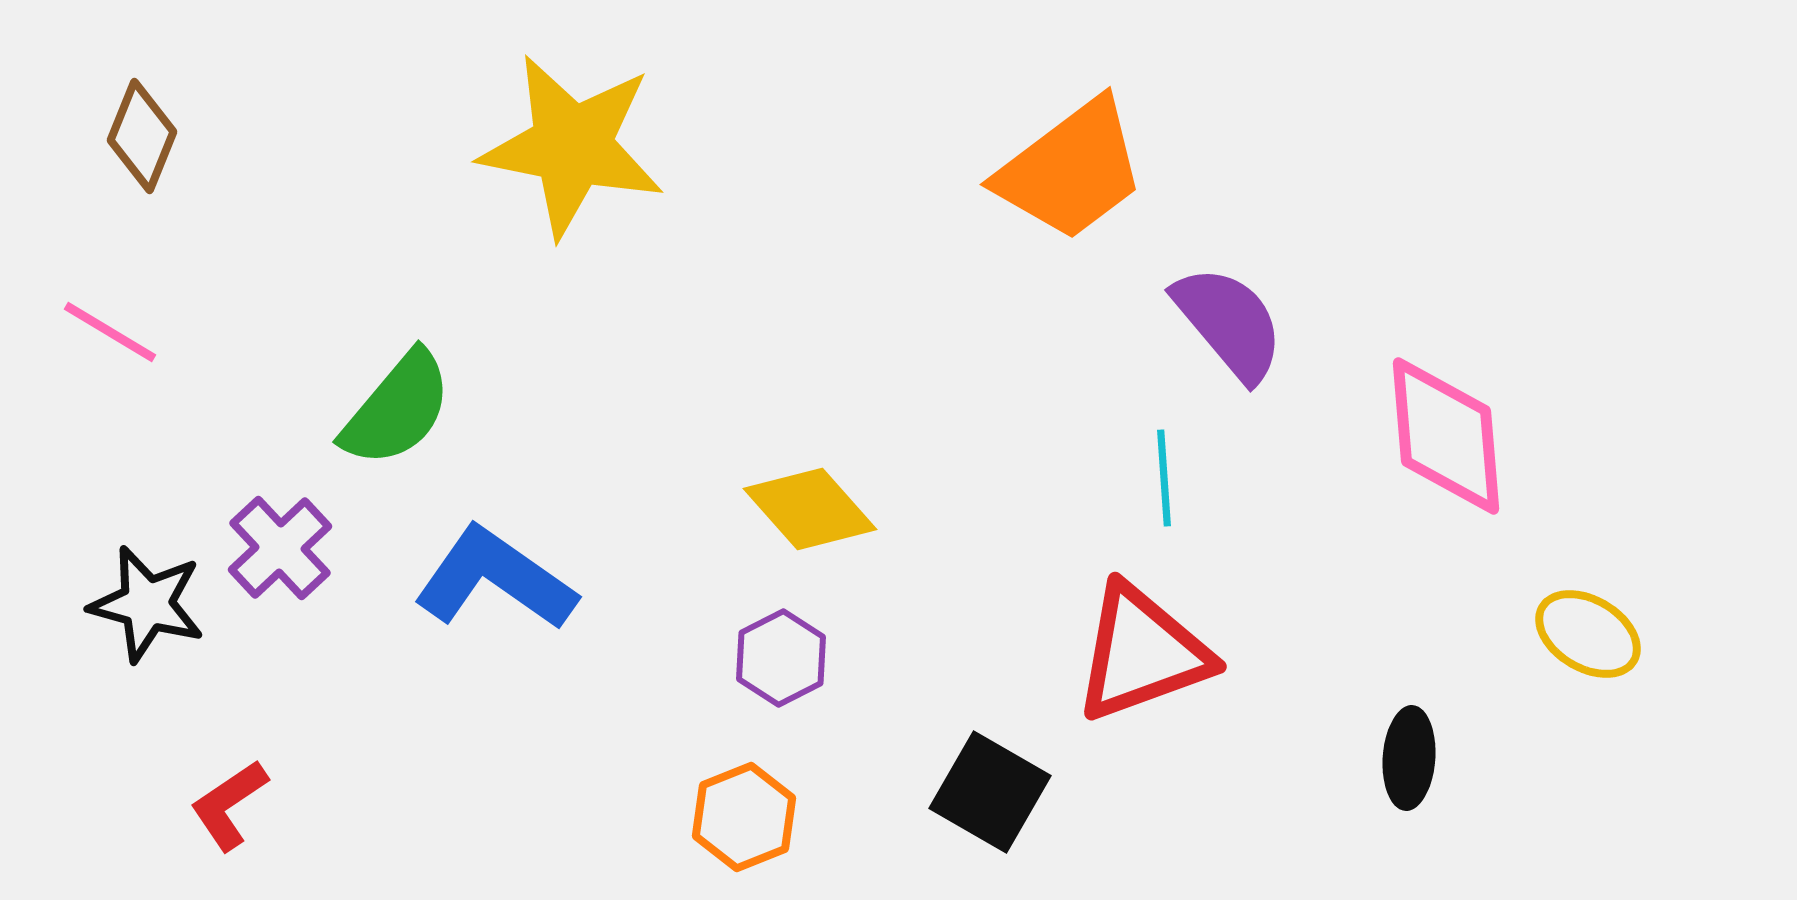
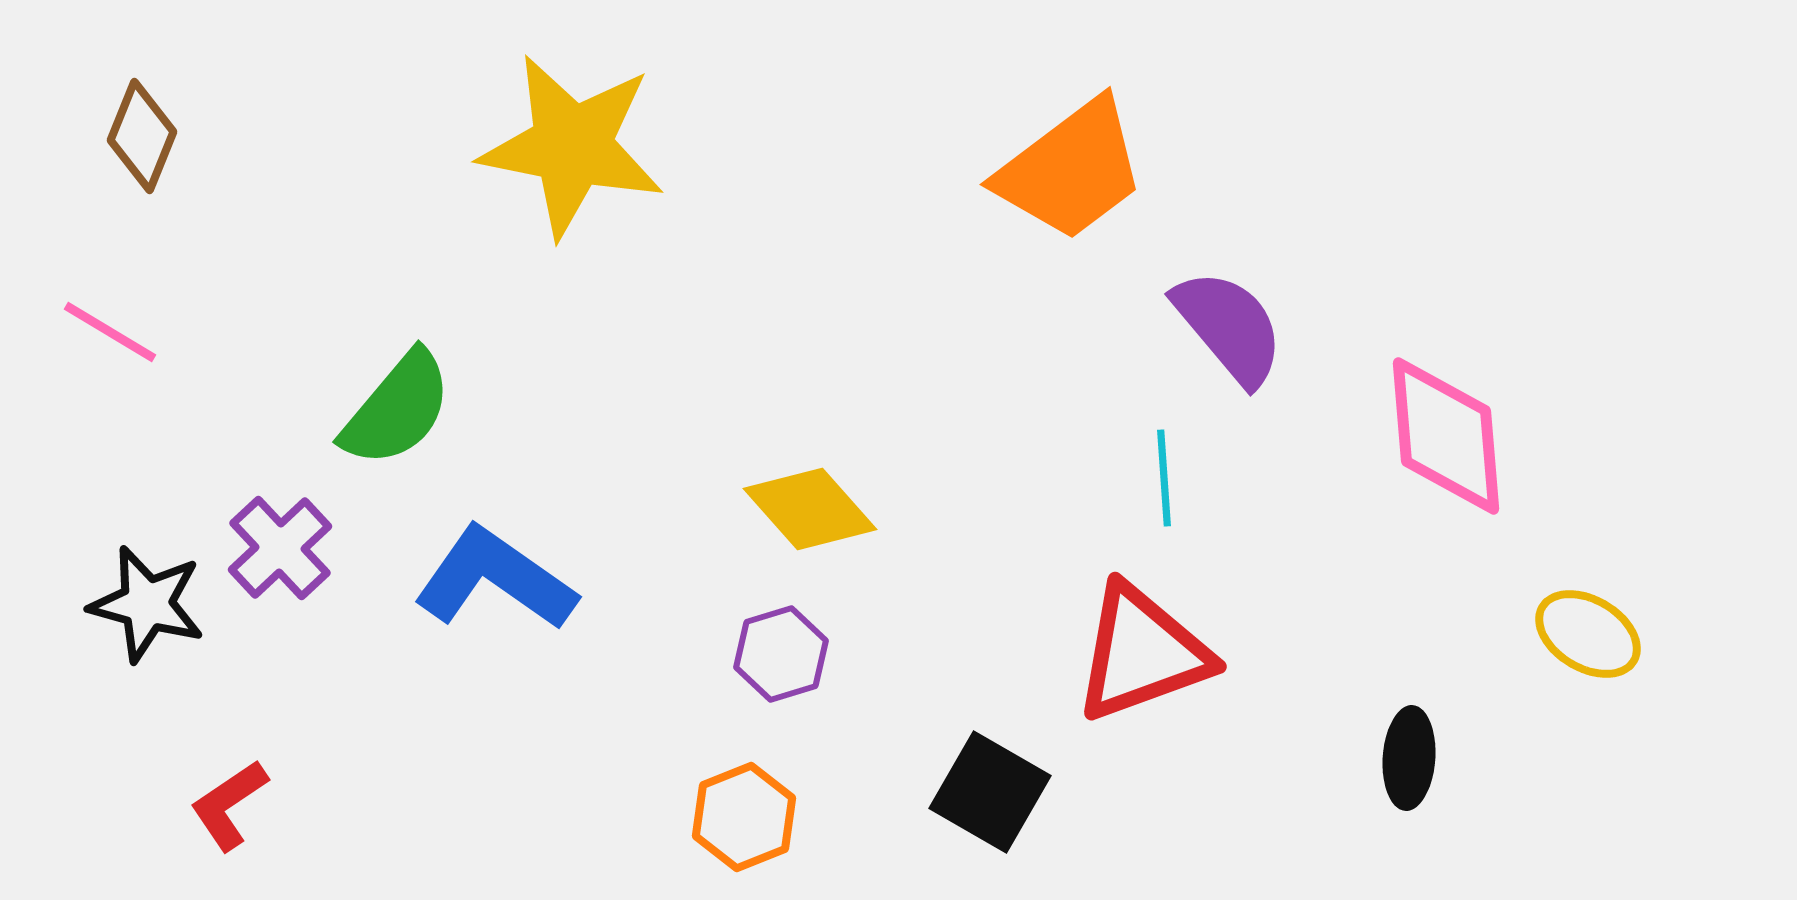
purple semicircle: moved 4 px down
purple hexagon: moved 4 px up; rotated 10 degrees clockwise
